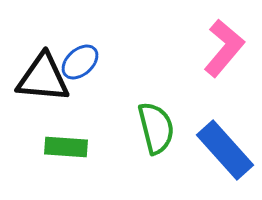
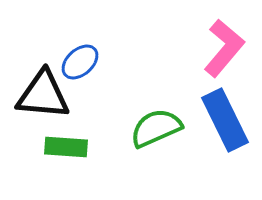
black triangle: moved 17 px down
green semicircle: rotated 100 degrees counterclockwise
blue rectangle: moved 30 px up; rotated 16 degrees clockwise
